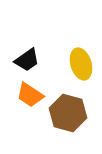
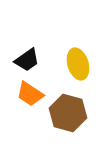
yellow ellipse: moved 3 px left
orange trapezoid: moved 1 px up
